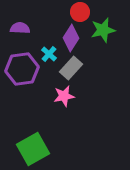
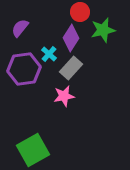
purple semicircle: rotated 54 degrees counterclockwise
purple hexagon: moved 2 px right
green square: moved 1 px down
